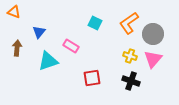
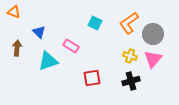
blue triangle: rotated 24 degrees counterclockwise
black cross: rotated 36 degrees counterclockwise
